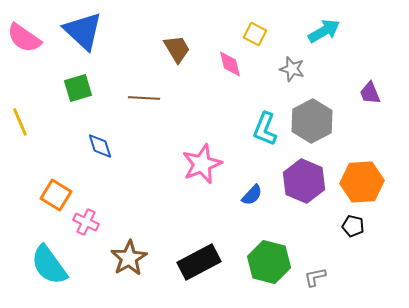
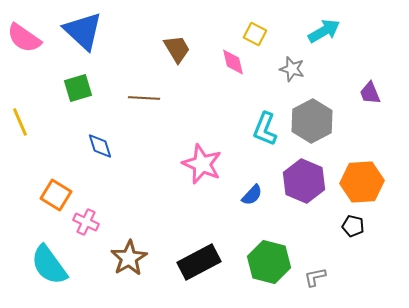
pink diamond: moved 3 px right, 2 px up
pink star: rotated 27 degrees counterclockwise
